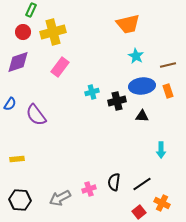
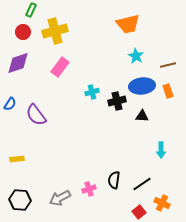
yellow cross: moved 2 px right, 1 px up
purple diamond: moved 1 px down
black semicircle: moved 2 px up
